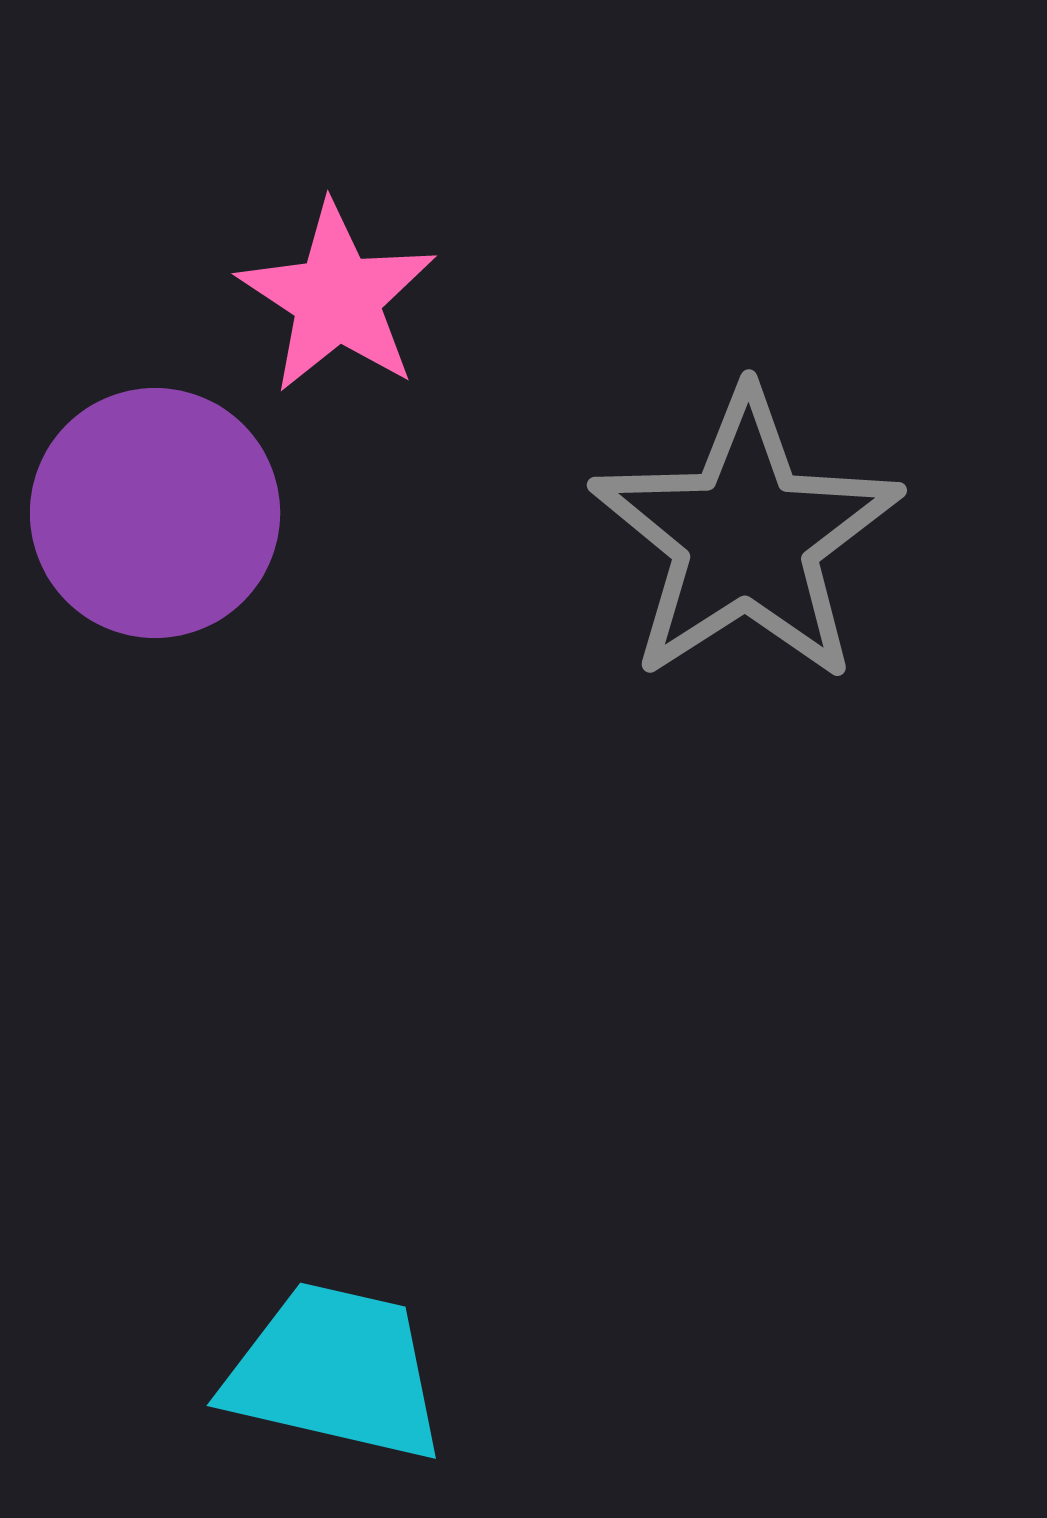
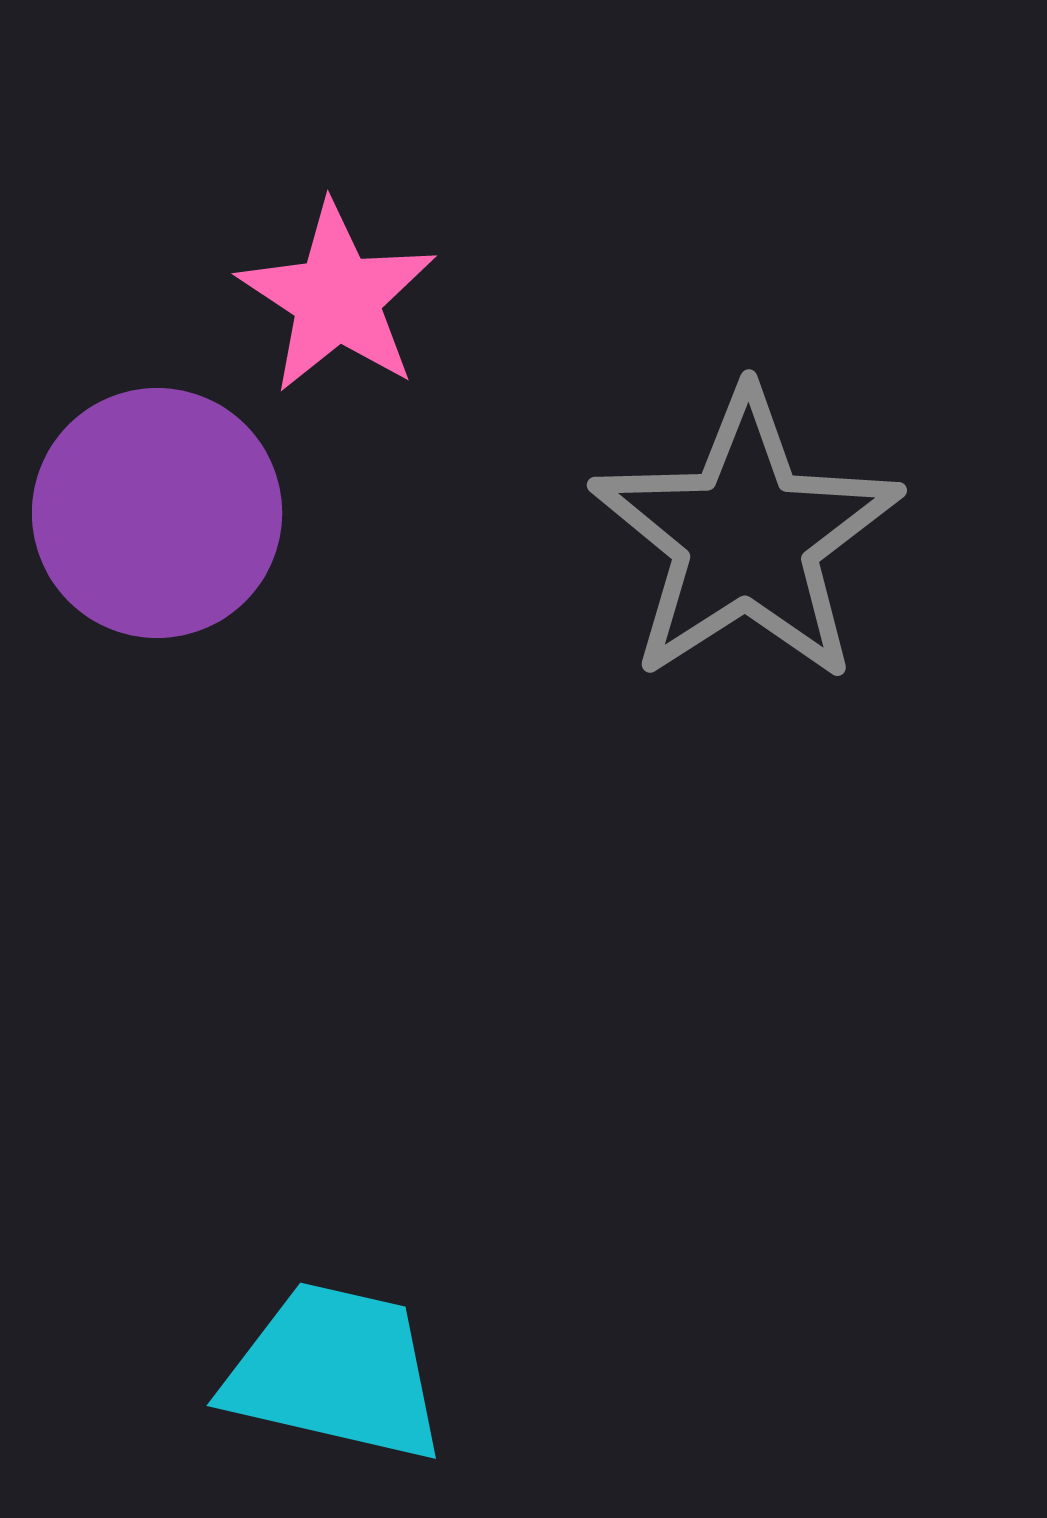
purple circle: moved 2 px right
